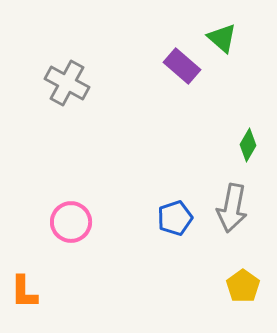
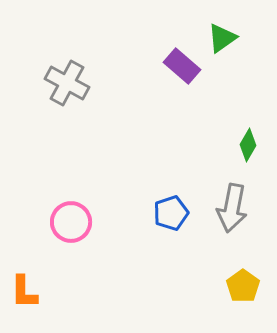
green triangle: rotated 44 degrees clockwise
blue pentagon: moved 4 px left, 5 px up
